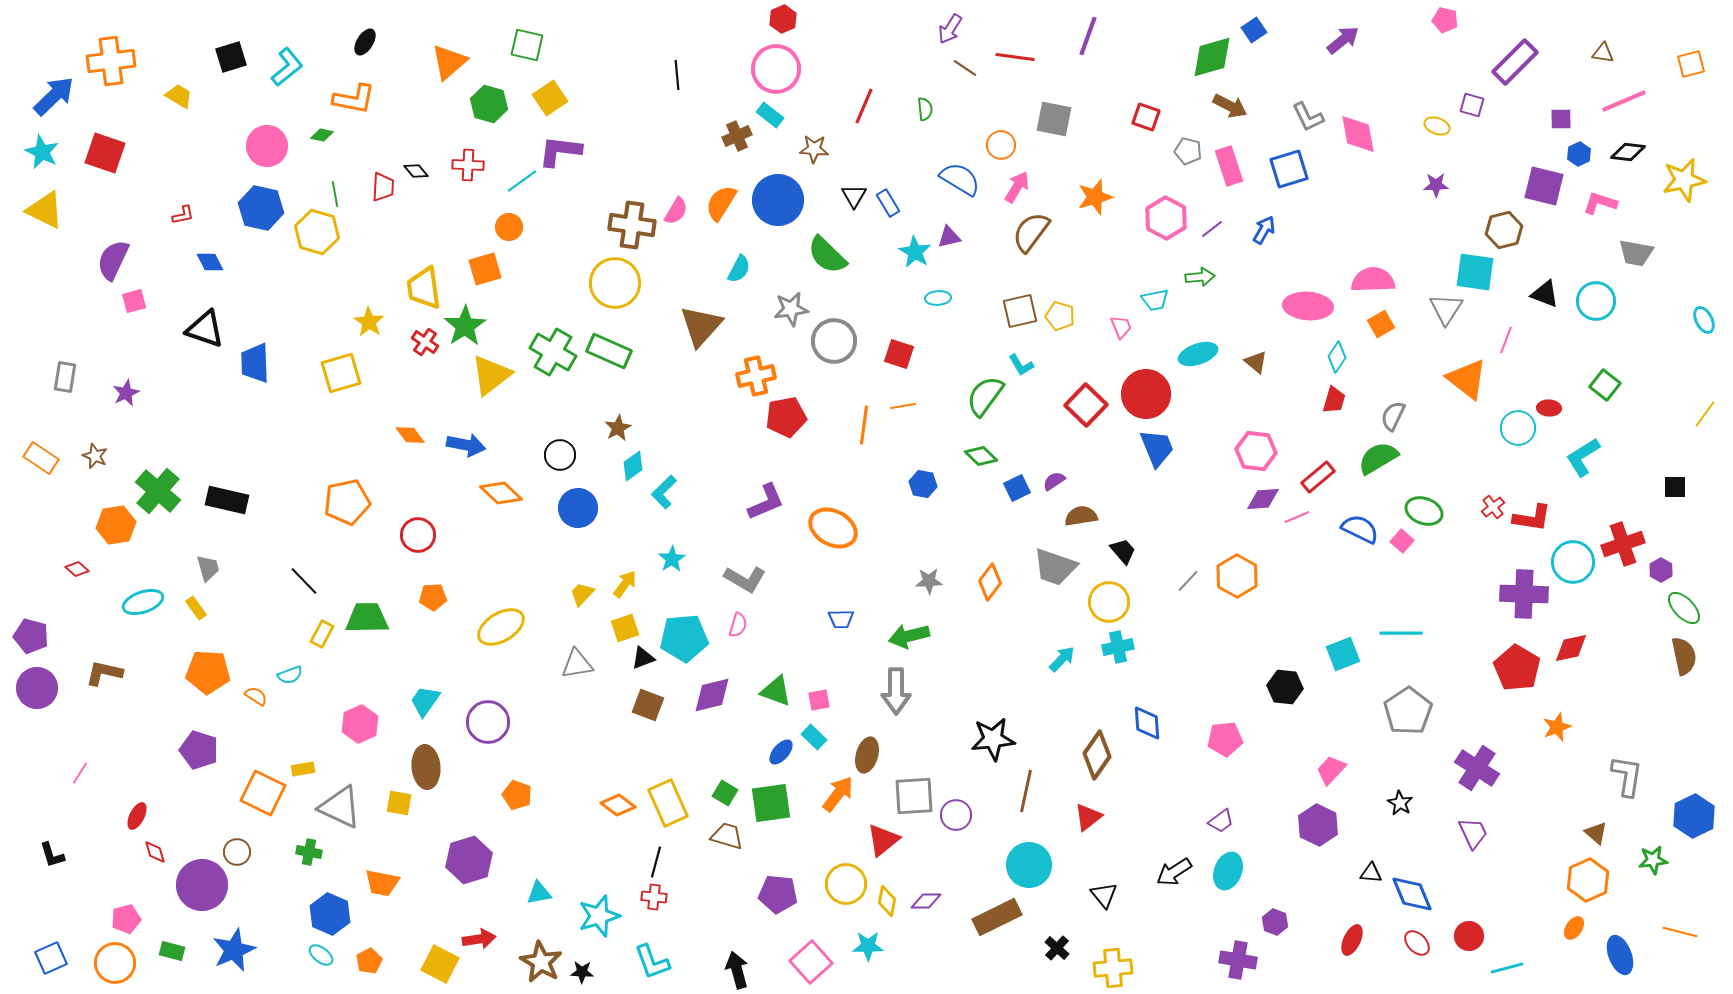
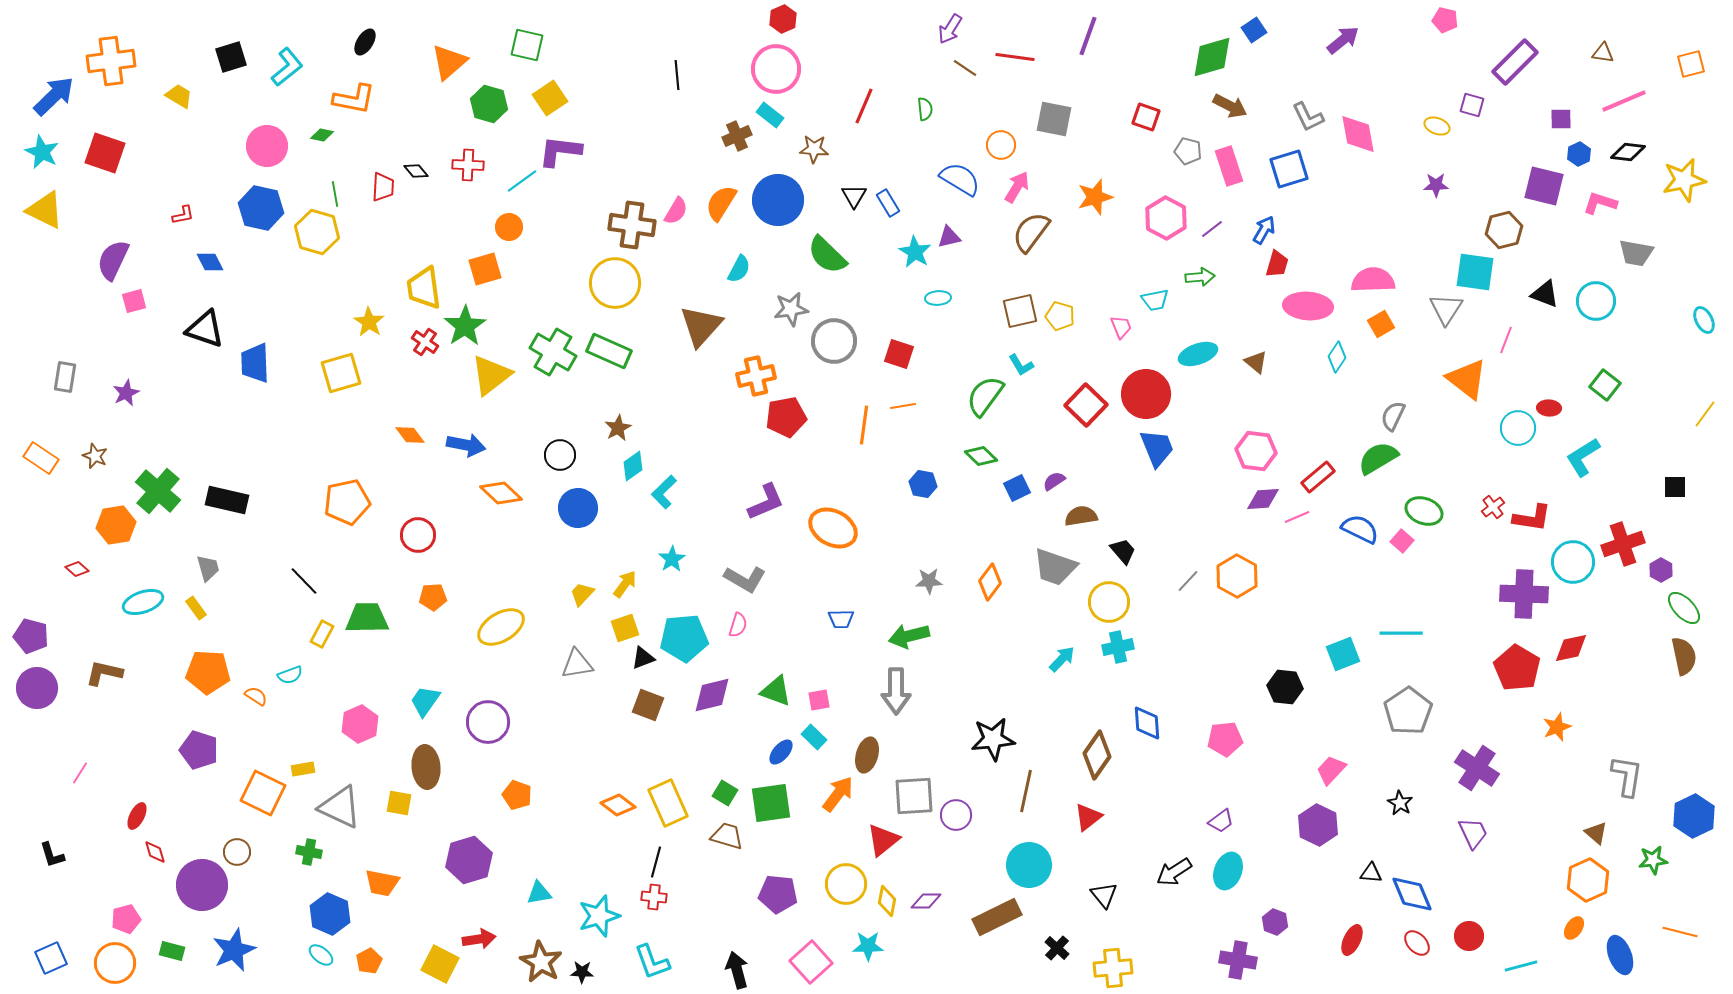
red trapezoid at (1334, 400): moved 57 px left, 136 px up
cyan line at (1507, 968): moved 14 px right, 2 px up
